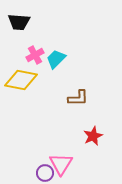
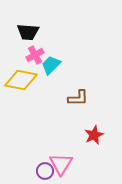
black trapezoid: moved 9 px right, 10 px down
cyan trapezoid: moved 5 px left, 6 px down
red star: moved 1 px right, 1 px up
purple circle: moved 2 px up
